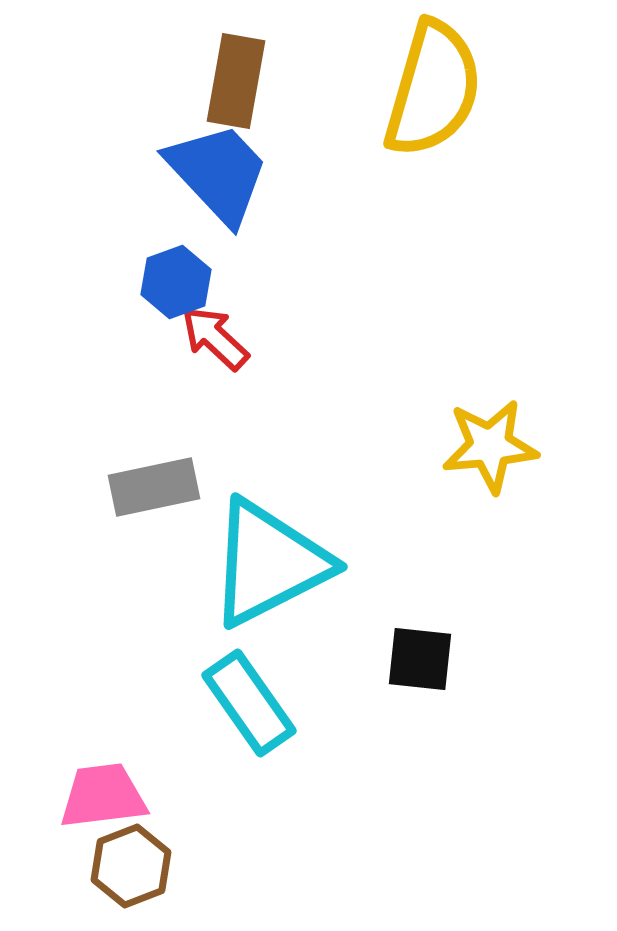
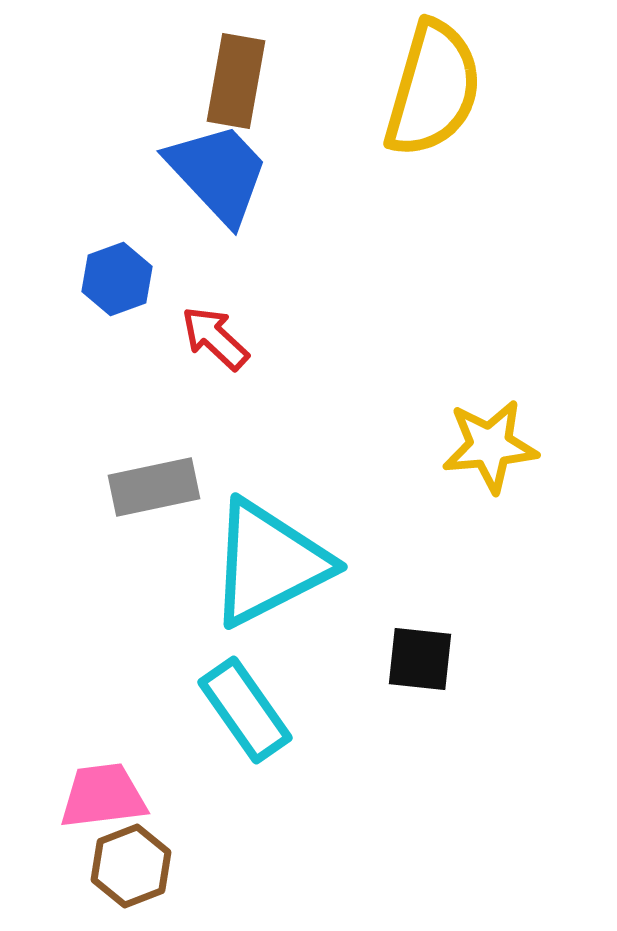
blue hexagon: moved 59 px left, 3 px up
cyan rectangle: moved 4 px left, 7 px down
